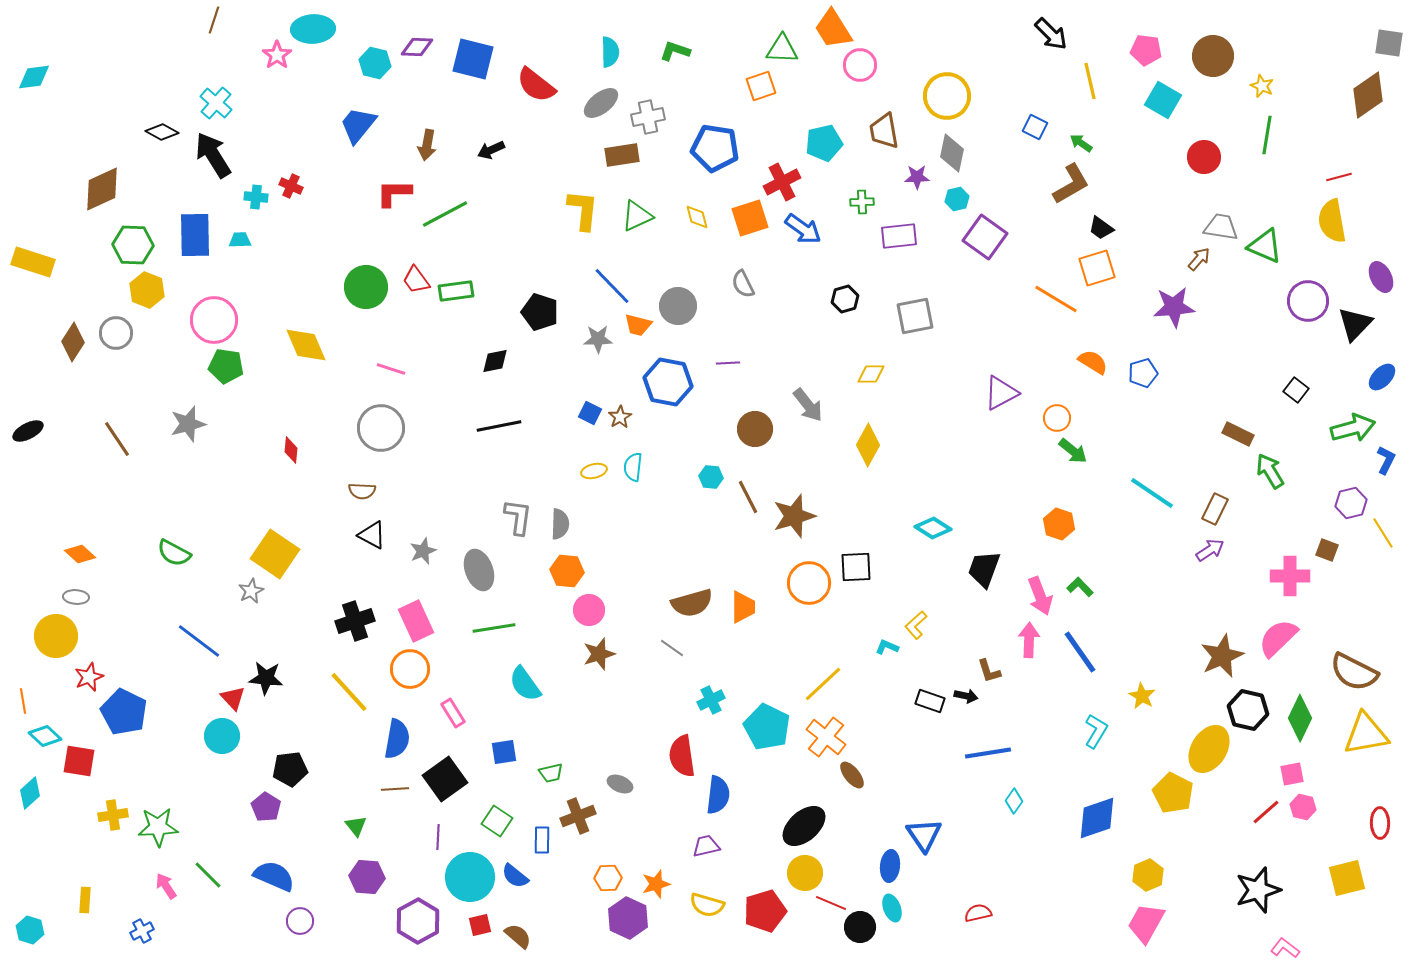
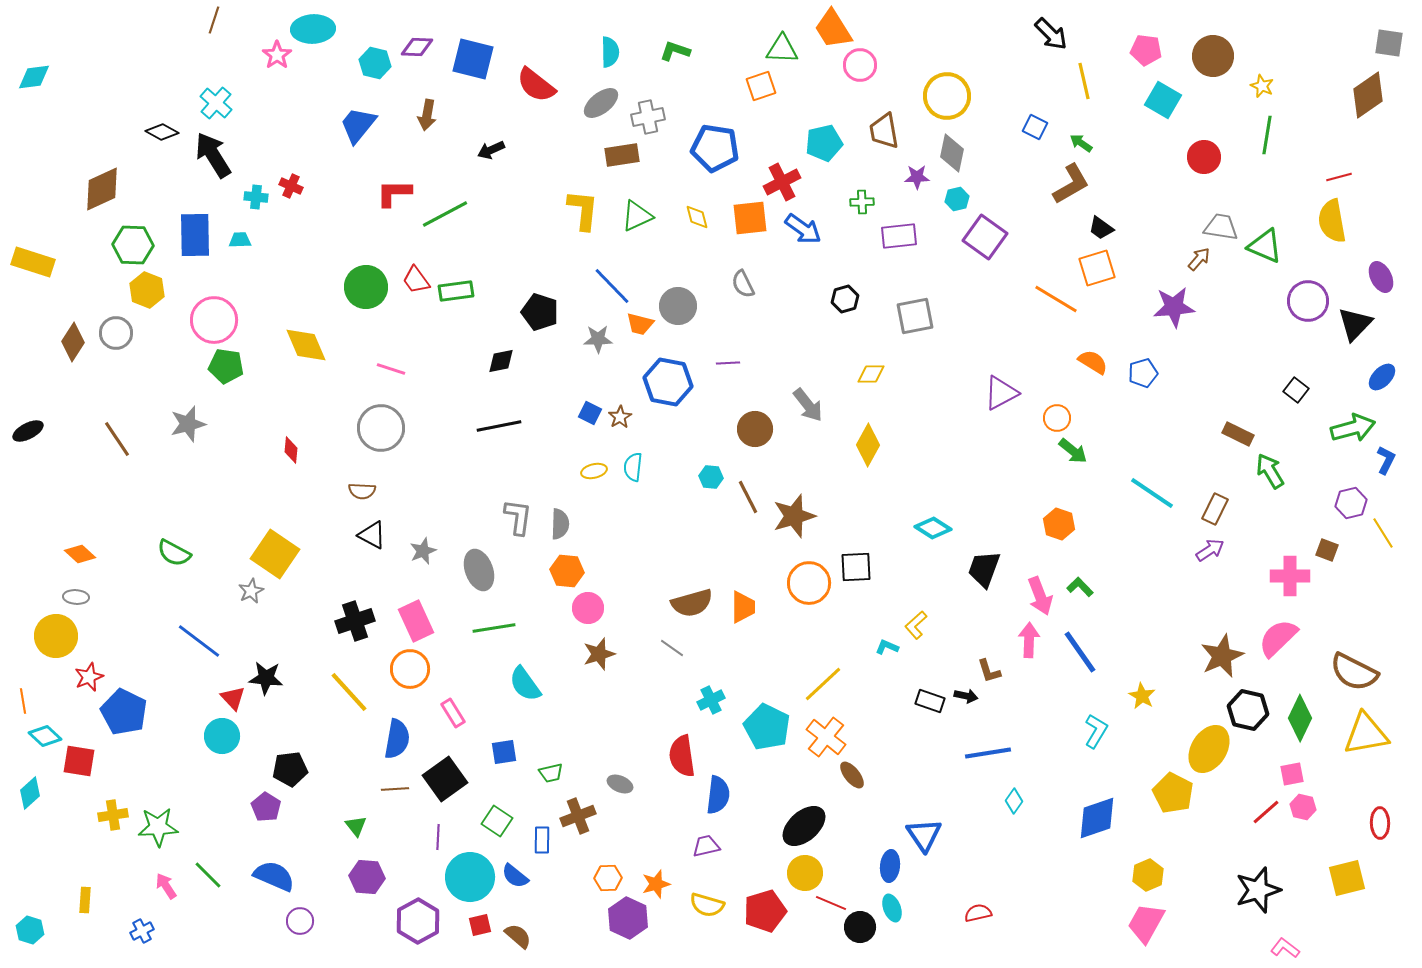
yellow line at (1090, 81): moved 6 px left
brown arrow at (427, 145): moved 30 px up
orange square at (750, 218): rotated 12 degrees clockwise
orange trapezoid at (638, 325): moved 2 px right, 1 px up
black diamond at (495, 361): moved 6 px right
pink circle at (589, 610): moved 1 px left, 2 px up
